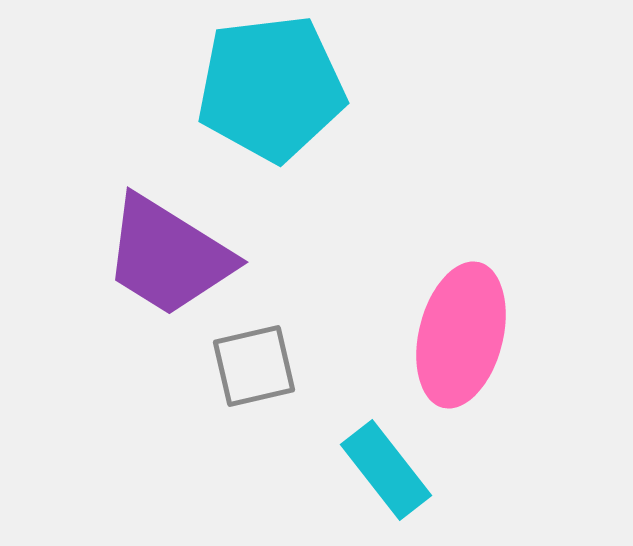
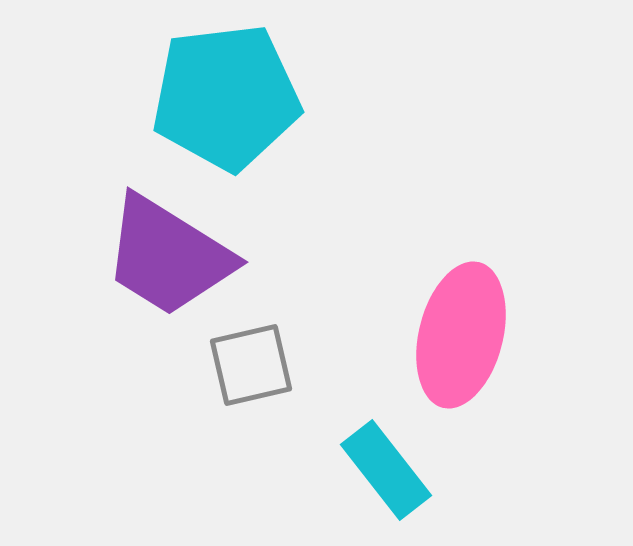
cyan pentagon: moved 45 px left, 9 px down
gray square: moved 3 px left, 1 px up
